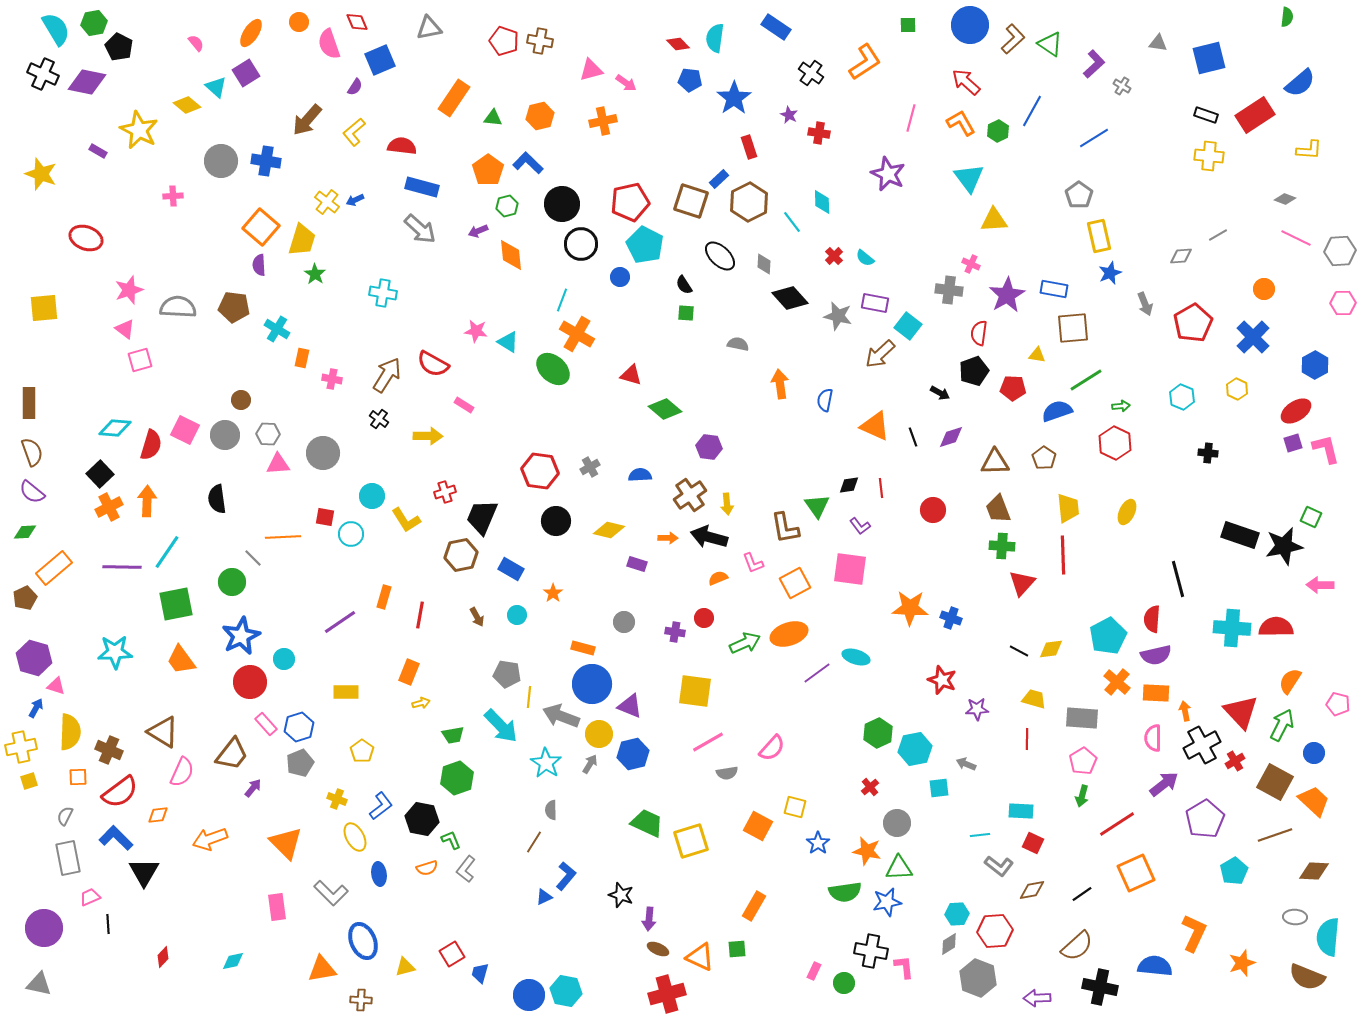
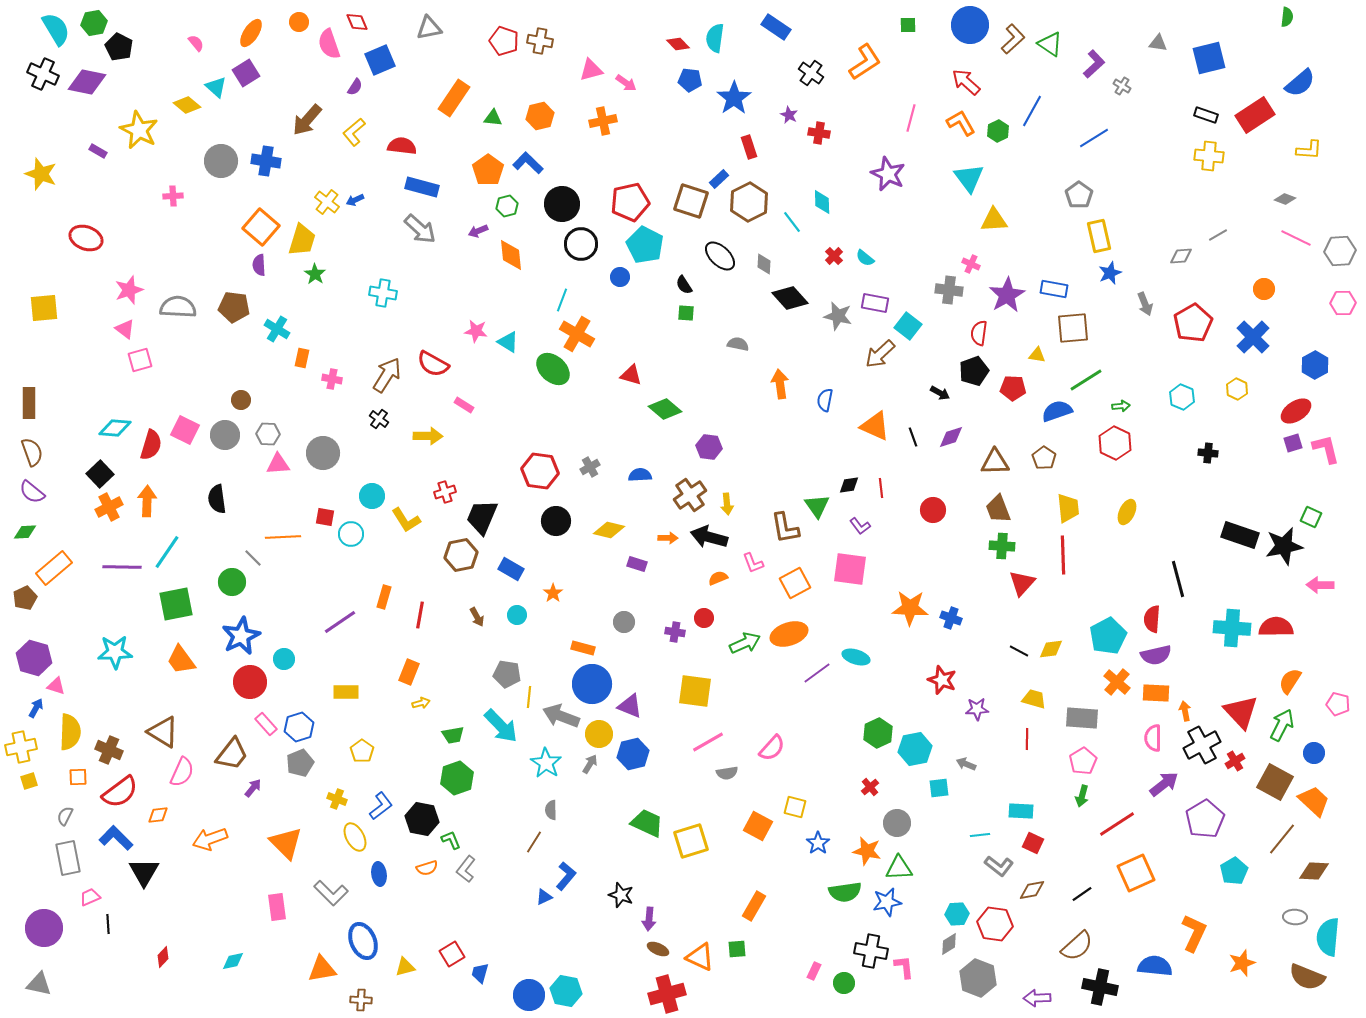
brown line at (1275, 835): moved 7 px right, 4 px down; rotated 32 degrees counterclockwise
red hexagon at (995, 931): moved 7 px up; rotated 12 degrees clockwise
